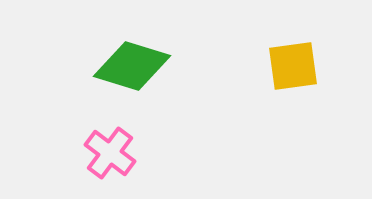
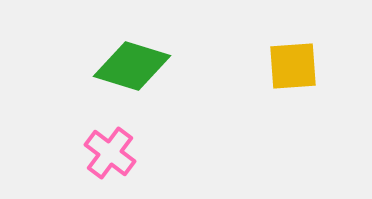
yellow square: rotated 4 degrees clockwise
